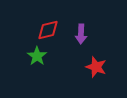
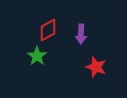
red diamond: rotated 15 degrees counterclockwise
